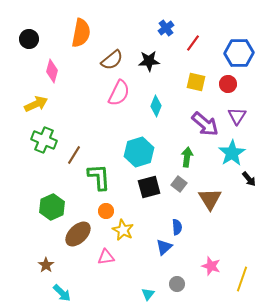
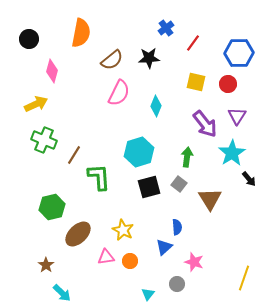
black star: moved 3 px up
purple arrow: rotated 12 degrees clockwise
green hexagon: rotated 10 degrees clockwise
orange circle: moved 24 px right, 50 px down
pink star: moved 17 px left, 4 px up
yellow line: moved 2 px right, 1 px up
